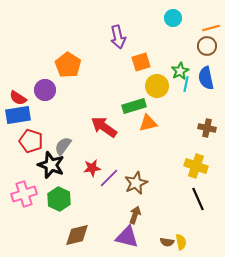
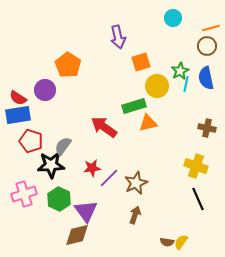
black star: rotated 24 degrees counterclockwise
purple triangle: moved 41 px left, 26 px up; rotated 40 degrees clockwise
yellow semicircle: rotated 133 degrees counterclockwise
